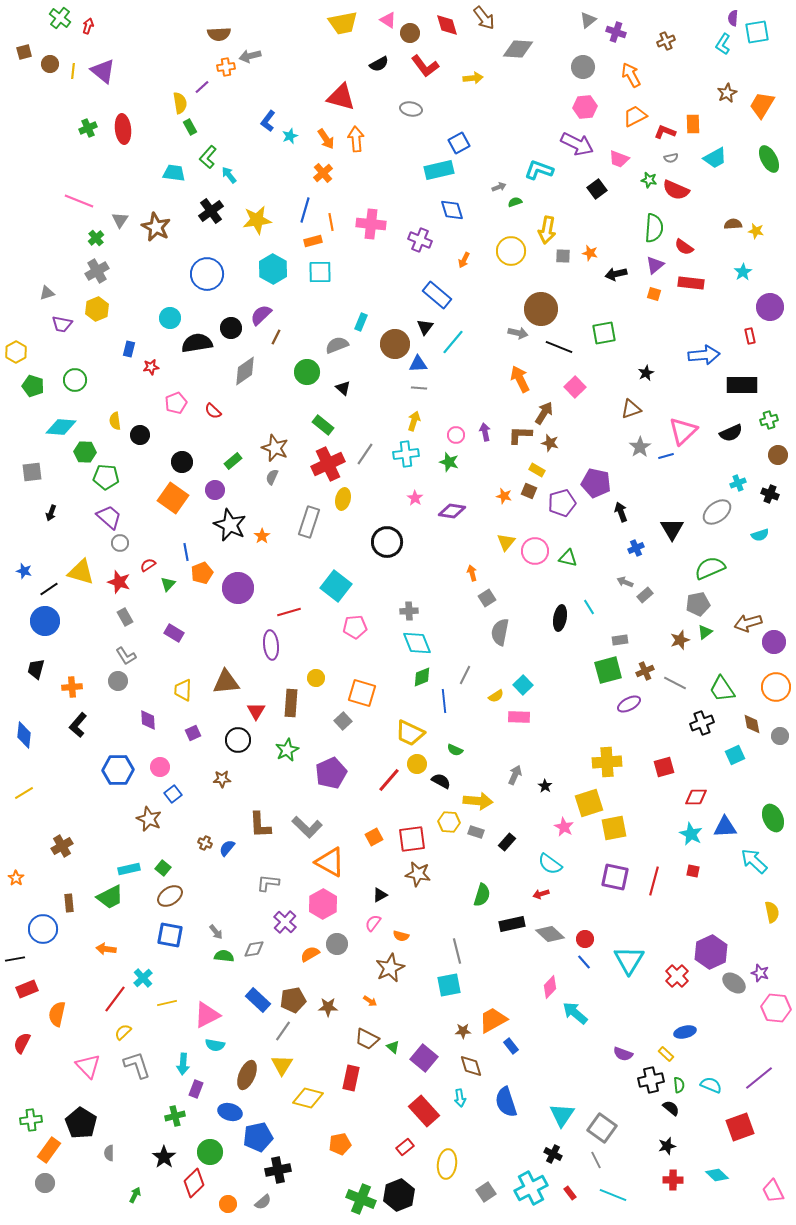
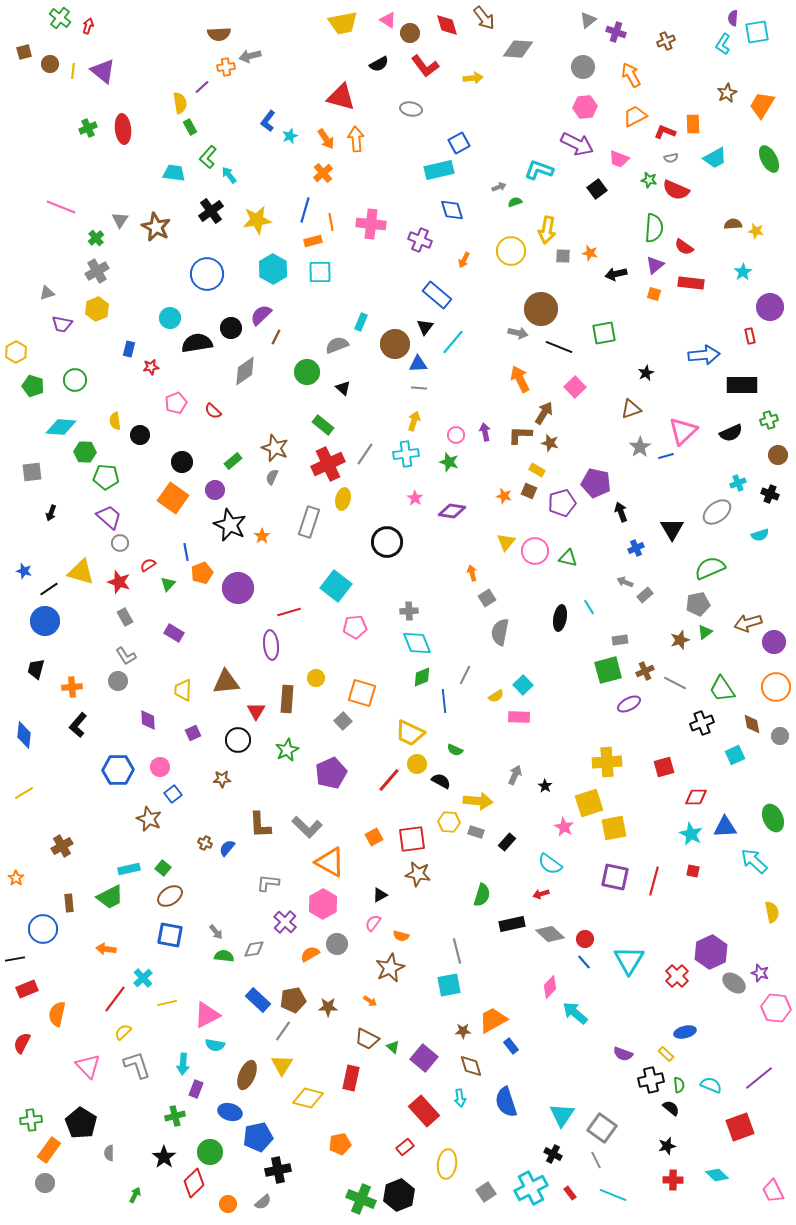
pink line at (79, 201): moved 18 px left, 6 px down
brown rectangle at (291, 703): moved 4 px left, 4 px up
